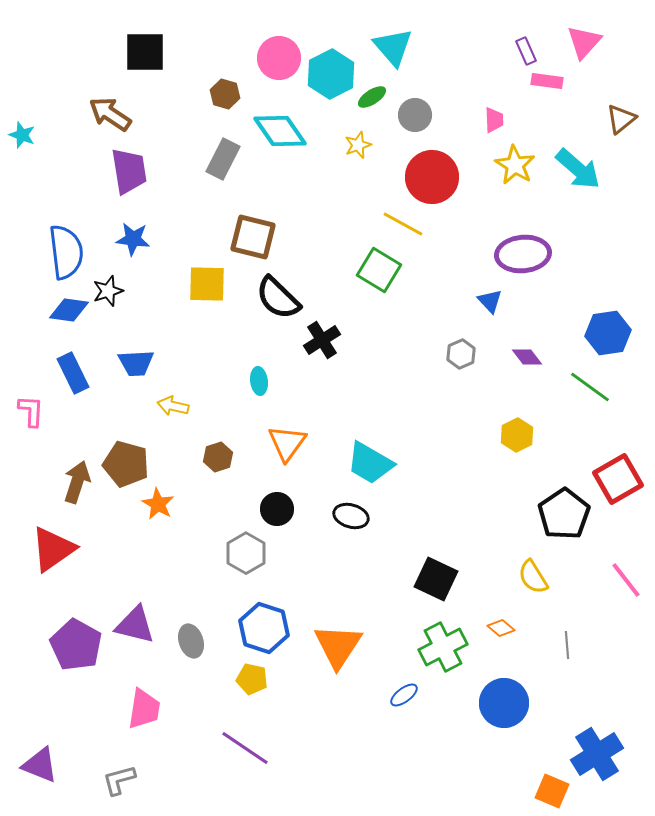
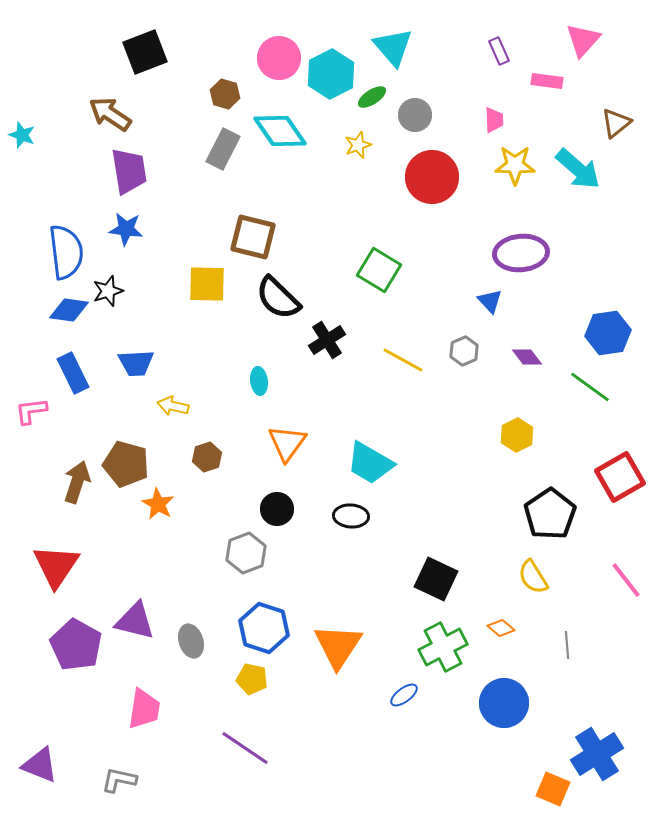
pink triangle at (584, 42): moved 1 px left, 2 px up
purple rectangle at (526, 51): moved 27 px left
black square at (145, 52): rotated 21 degrees counterclockwise
brown triangle at (621, 119): moved 5 px left, 4 px down
gray rectangle at (223, 159): moved 10 px up
yellow star at (515, 165): rotated 30 degrees counterclockwise
yellow line at (403, 224): moved 136 px down
blue star at (133, 239): moved 7 px left, 10 px up
purple ellipse at (523, 254): moved 2 px left, 1 px up
black cross at (322, 340): moved 5 px right
gray hexagon at (461, 354): moved 3 px right, 3 px up
pink L-shape at (31, 411): rotated 100 degrees counterclockwise
brown hexagon at (218, 457): moved 11 px left
red square at (618, 479): moved 2 px right, 2 px up
black pentagon at (564, 514): moved 14 px left
black ellipse at (351, 516): rotated 12 degrees counterclockwise
red triangle at (53, 549): moved 3 px right, 17 px down; rotated 21 degrees counterclockwise
gray hexagon at (246, 553): rotated 9 degrees clockwise
purple triangle at (135, 625): moved 4 px up
gray L-shape at (119, 780): rotated 27 degrees clockwise
orange square at (552, 791): moved 1 px right, 2 px up
